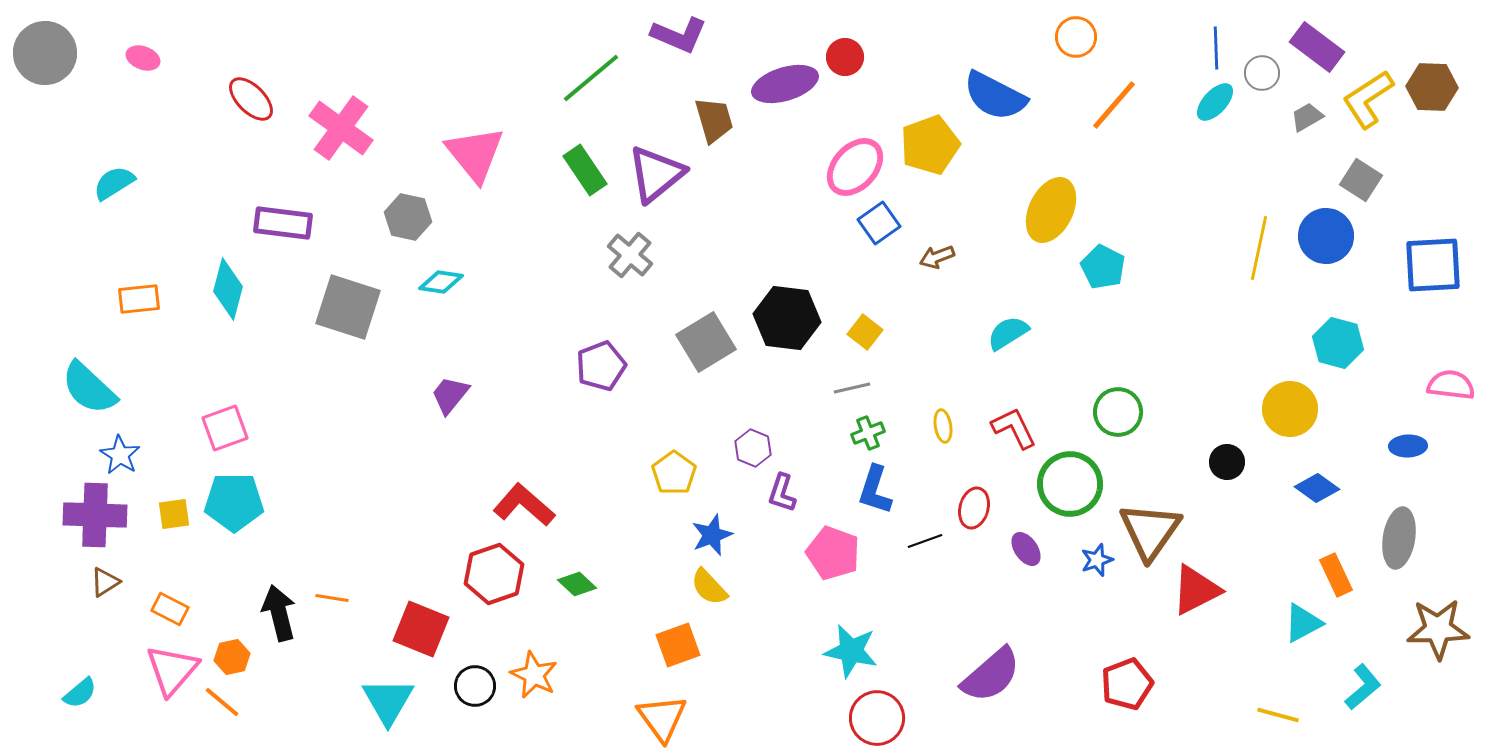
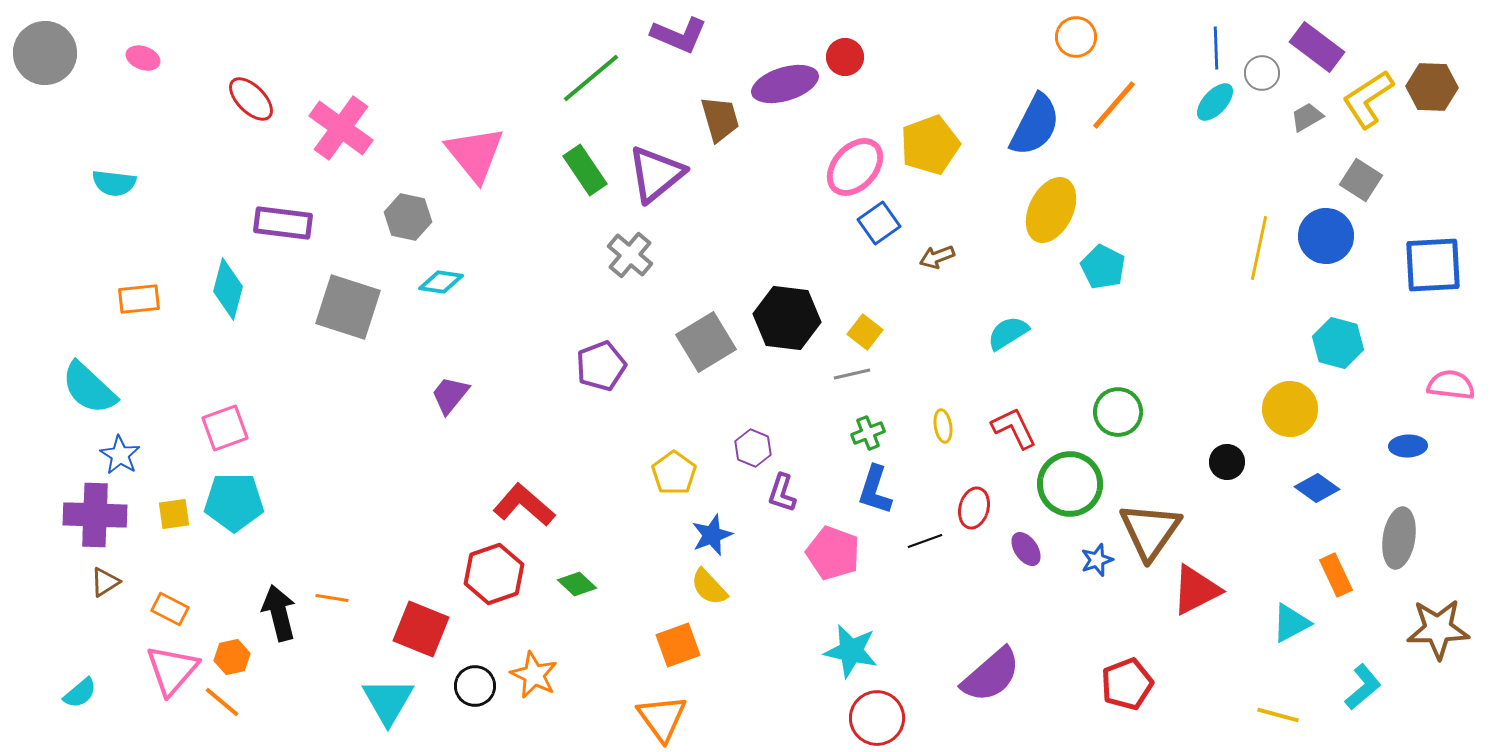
blue semicircle at (995, 96): moved 40 px right, 29 px down; rotated 90 degrees counterclockwise
brown trapezoid at (714, 120): moved 6 px right, 1 px up
cyan semicircle at (114, 183): rotated 141 degrees counterclockwise
gray line at (852, 388): moved 14 px up
cyan triangle at (1303, 623): moved 12 px left
